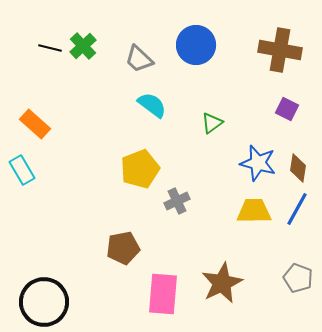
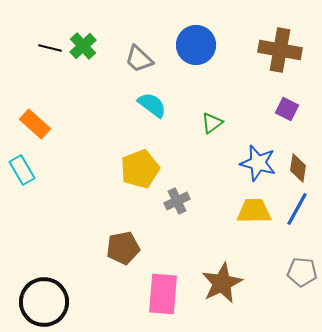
gray pentagon: moved 4 px right, 6 px up; rotated 16 degrees counterclockwise
